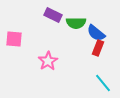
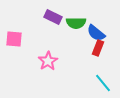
purple rectangle: moved 2 px down
